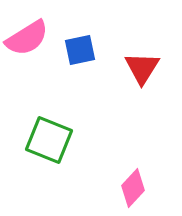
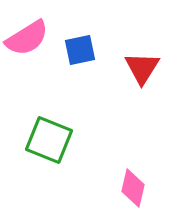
pink diamond: rotated 30 degrees counterclockwise
